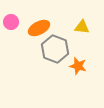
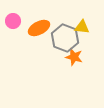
pink circle: moved 2 px right, 1 px up
gray hexagon: moved 10 px right, 11 px up
orange star: moved 4 px left, 9 px up
